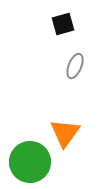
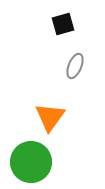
orange triangle: moved 15 px left, 16 px up
green circle: moved 1 px right
